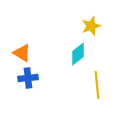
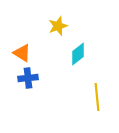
yellow star: moved 33 px left
yellow line: moved 12 px down
